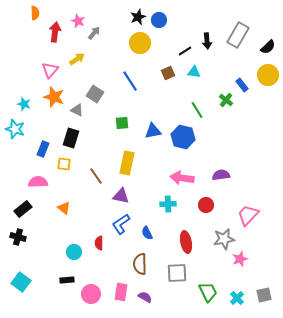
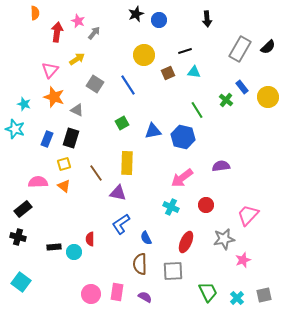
black star at (138, 17): moved 2 px left, 3 px up
red arrow at (55, 32): moved 2 px right
gray rectangle at (238, 35): moved 2 px right, 14 px down
black arrow at (207, 41): moved 22 px up
yellow circle at (140, 43): moved 4 px right, 12 px down
black line at (185, 51): rotated 16 degrees clockwise
yellow circle at (268, 75): moved 22 px down
blue line at (130, 81): moved 2 px left, 4 px down
blue rectangle at (242, 85): moved 2 px down
gray square at (95, 94): moved 10 px up
green square at (122, 123): rotated 24 degrees counterclockwise
blue rectangle at (43, 149): moved 4 px right, 10 px up
yellow rectangle at (127, 163): rotated 10 degrees counterclockwise
yellow square at (64, 164): rotated 24 degrees counterclockwise
purple semicircle at (221, 175): moved 9 px up
brown line at (96, 176): moved 3 px up
pink arrow at (182, 178): rotated 45 degrees counterclockwise
purple triangle at (121, 196): moved 3 px left, 3 px up
cyan cross at (168, 204): moved 3 px right, 3 px down; rotated 28 degrees clockwise
orange triangle at (64, 208): moved 22 px up
blue semicircle at (147, 233): moved 1 px left, 5 px down
red ellipse at (186, 242): rotated 35 degrees clockwise
red semicircle at (99, 243): moved 9 px left, 4 px up
pink star at (240, 259): moved 3 px right, 1 px down
gray square at (177, 273): moved 4 px left, 2 px up
black rectangle at (67, 280): moved 13 px left, 33 px up
pink rectangle at (121, 292): moved 4 px left
